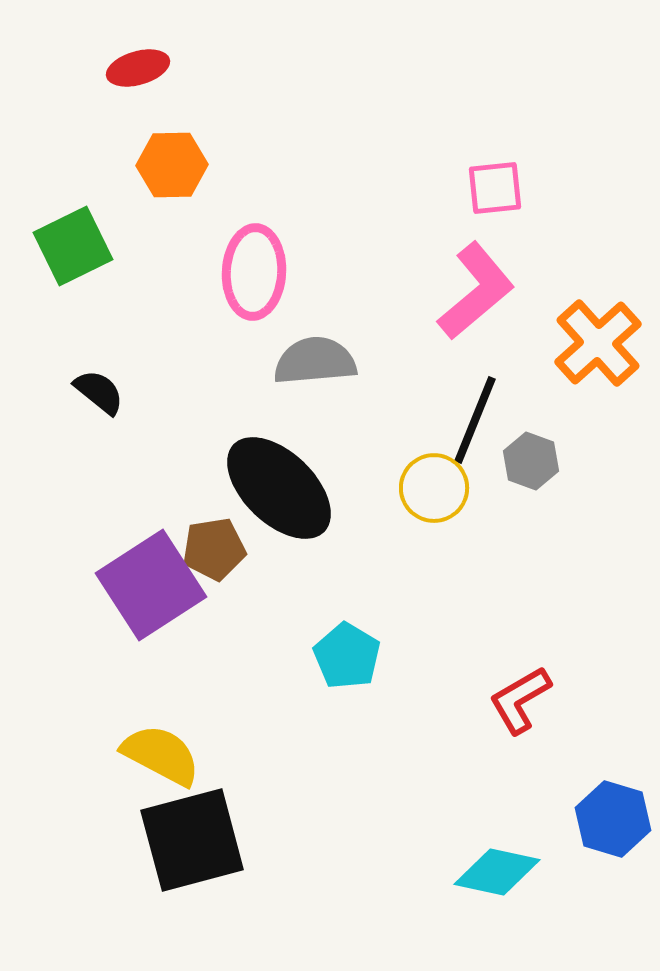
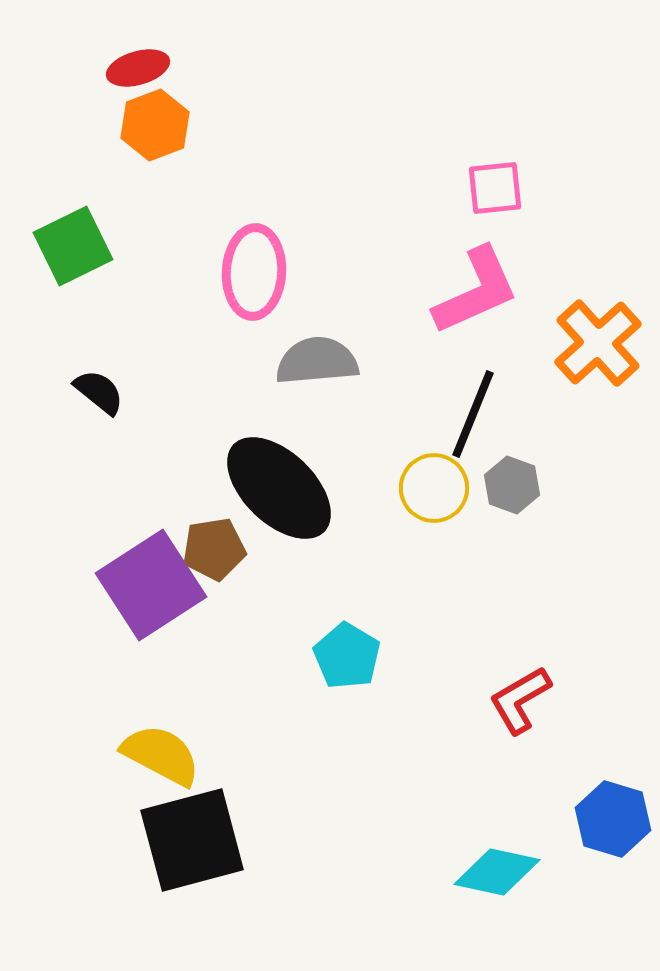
orange hexagon: moved 17 px left, 40 px up; rotated 20 degrees counterclockwise
pink L-shape: rotated 16 degrees clockwise
gray semicircle: moved 2 px right
black line: moved 2 px left, 6 px up
gray hexagon: moved 19 px left, 24 px down
